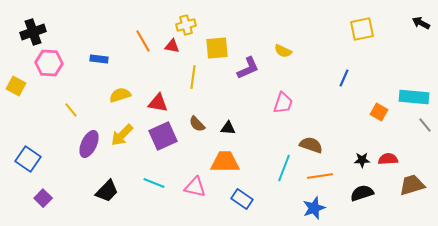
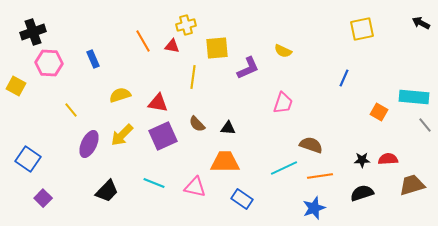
blue rectangle at (99, 59): moved 6 px left; rotated 60 degrees clockwise
cyan line at (284, 168): rotated 44 degrees clockwise
